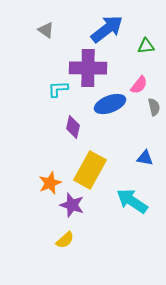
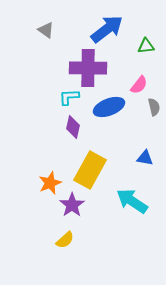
cyan L-shape: moved 11 px right, 8 px down
blue ellipse: moved 1 px left, 3 px down
purple star: rotated 20 degrees clockwise
